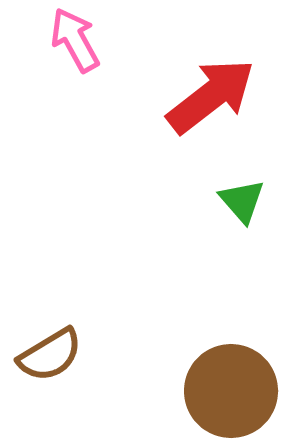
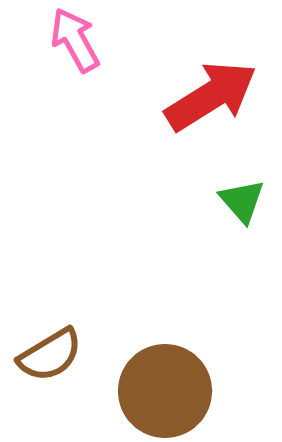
red arrow: rotated 6 degrees clockwise
brown circle: moved 66 px left
